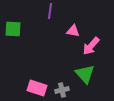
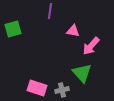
green square: rotated 18 degrees counterclockwise
green triangle: moved 3 px left, 1 px up
